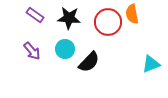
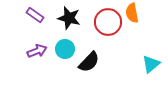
orange semicircle: moved 1 px up
black star: rotated 10 degrees clockwise
purple arrow: moved 5 px right; rotated 72 degrees counterclockwise
cyan triangle: rotated 18 degrees counterclockwise
